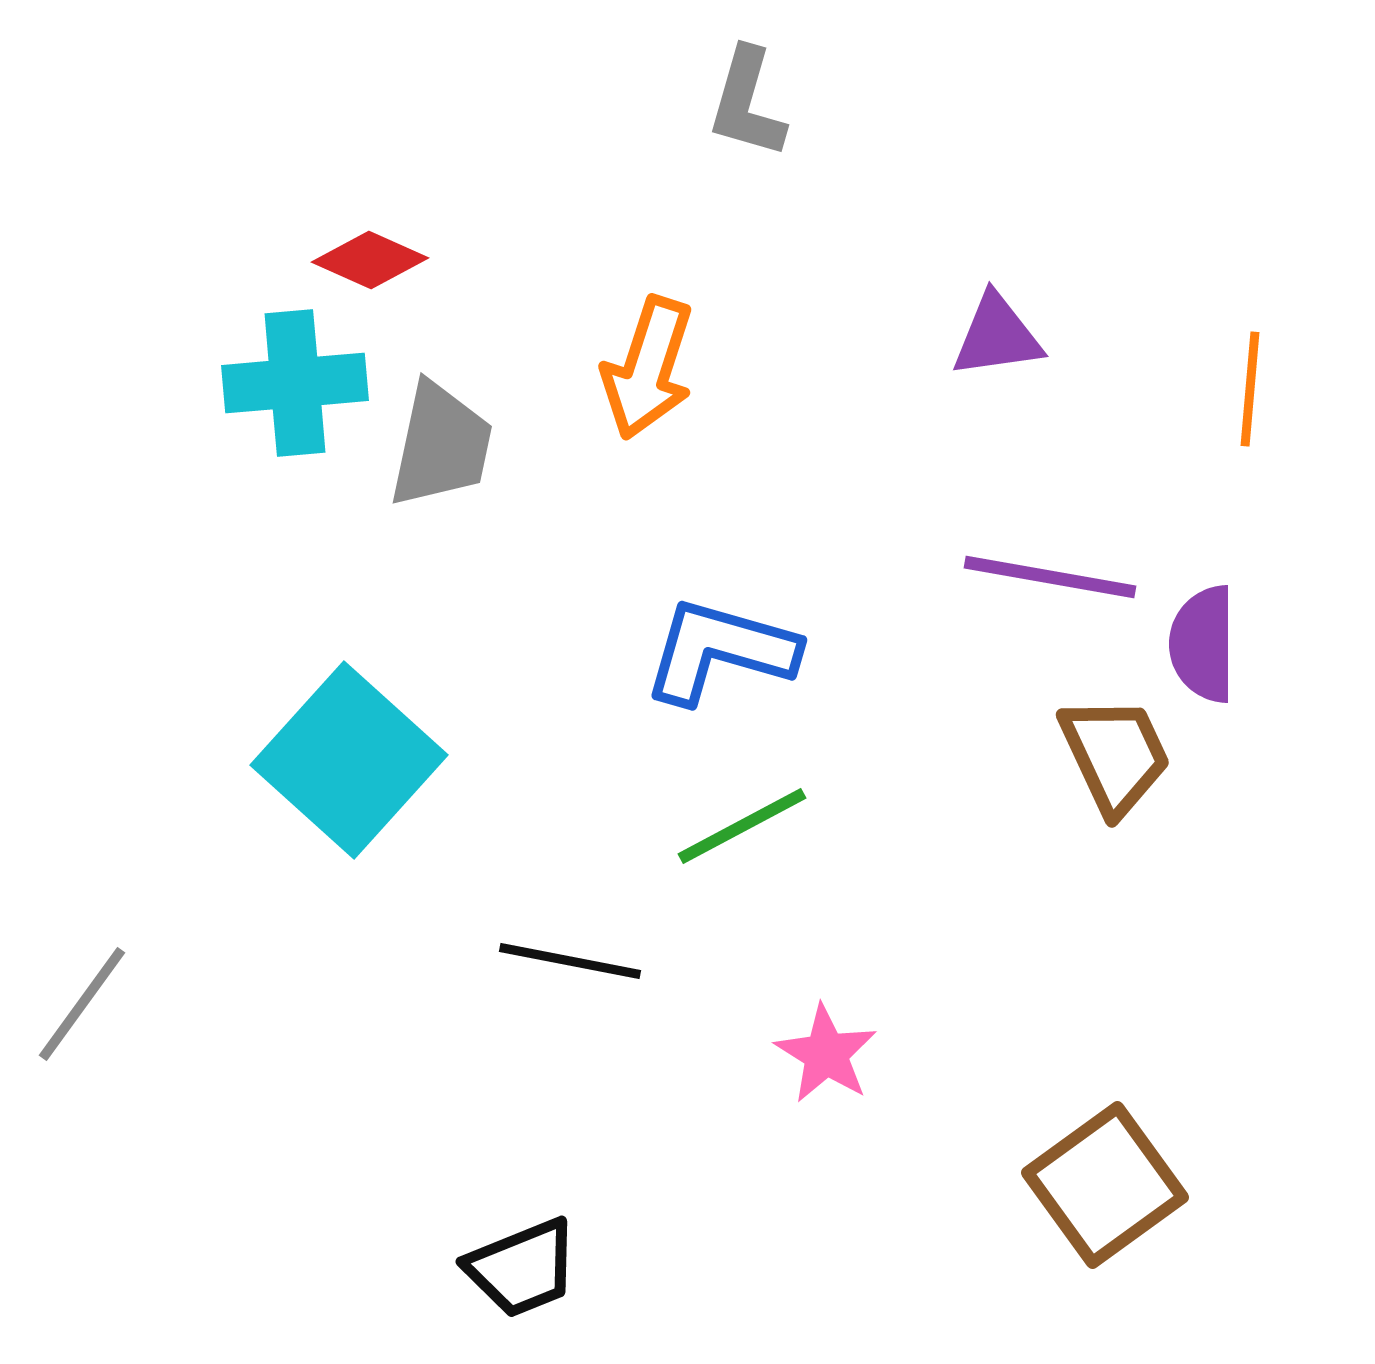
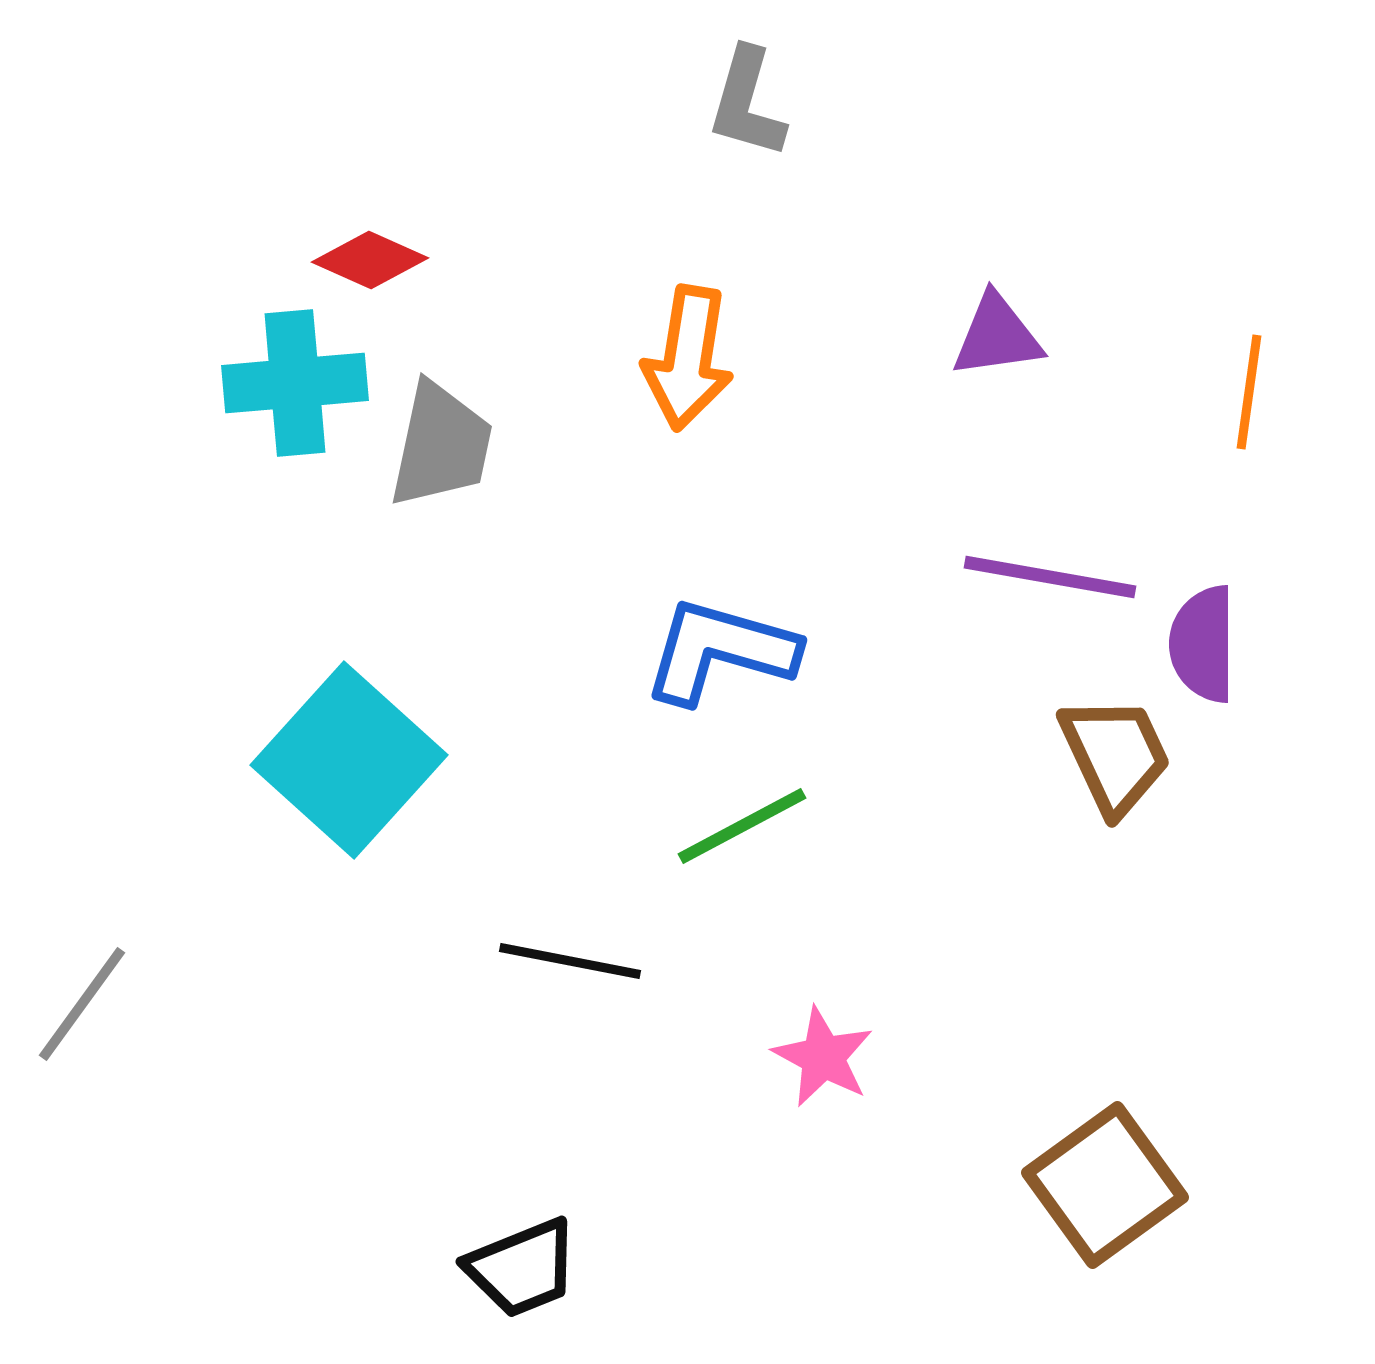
orange arrow: moved 40 px right, 10 px up; rotated 9 degrees counterclockwise
orange line: moved 1 px left, 3 px down; rotated 3 degrees clockwise
pink star: moved 3 px left, 3 px down; rotated 4 degrees counterclockwise
